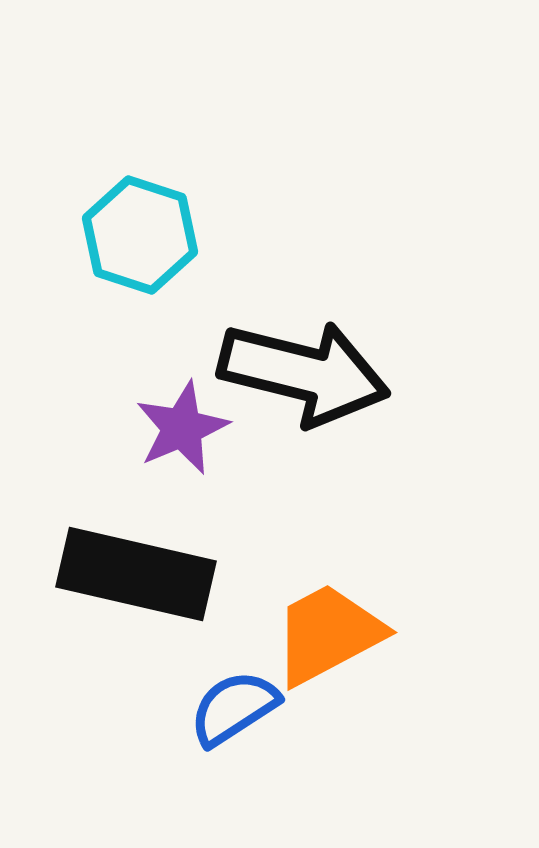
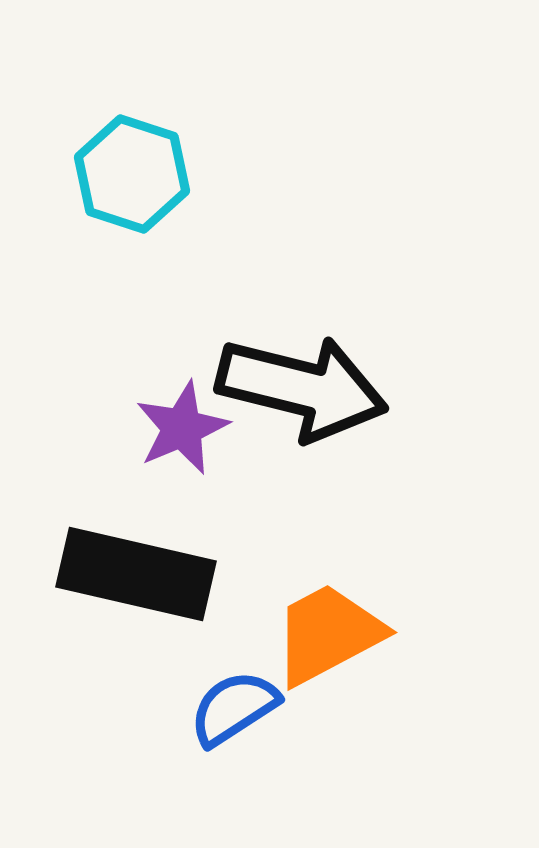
cyan hexagon: moved 8 px left, 61 px up
black arrow: moved 2 px left, 15 px down
